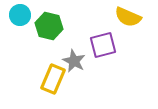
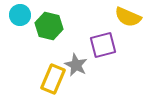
gray star: moved 2 px right, 4 px down
